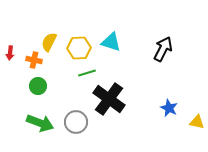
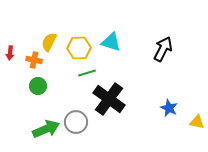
green arrow: moved 6 px right, 6 px down; rotated 44 degrees counterclockwise
